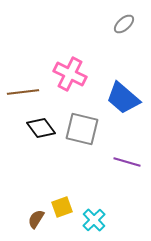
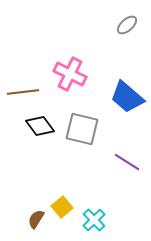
gray ellipse: moved 3 px right, 1 px down
blue trapezoid: moved 4 px right, 1 px up
black diamond: moved 1 px left, 2 px up
purple line: rotated 16 degrees clockwise
yellow square: rotated 20 degrees counterclockwise
